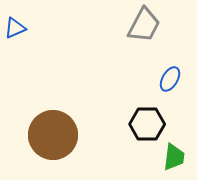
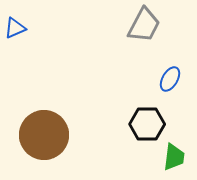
brown circle: moved 9 px left
